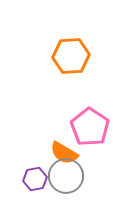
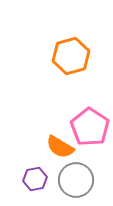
orange hexagon: rotated 12 degrees counterclockwise
orange semicircle: moved 4 px left, 6 px up
gray circle: moved 10 px right, 4 px down
